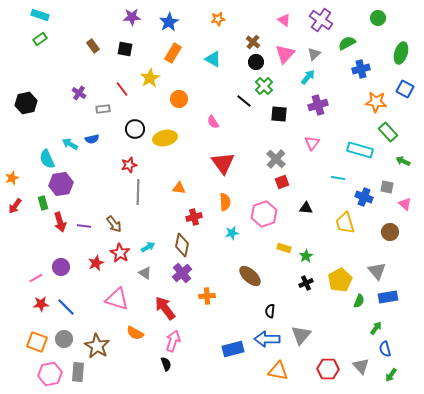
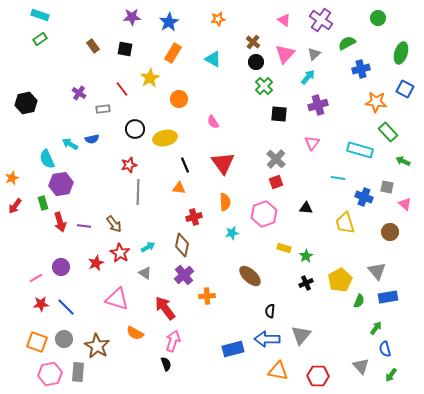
black line at (244, 101): moved 59 px left, 64 px down; rotated 28 degrees clockwise
red square at (282, 182): moved 6 px left
purple cross at (182, 273): moved 2 px right, 2 px down
red hexagon at (328, 369): moved 10 px left, 7 px down
